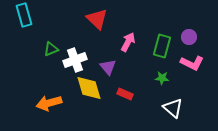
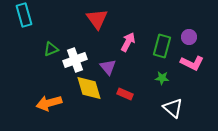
red triangle: rotated 10 degrees clockwise
